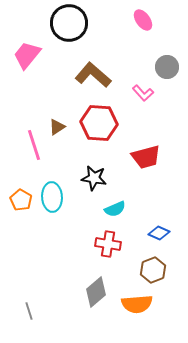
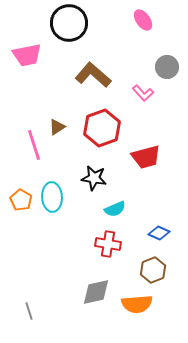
pink trapezoid: rotated 140 degrees counterclockwise
red hexagon: moved 3 px right, 5 px down; rotated 24 degrees counterclockwise
gray diamond: rotated 28 degrees clockwise
